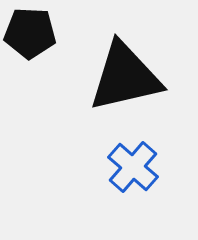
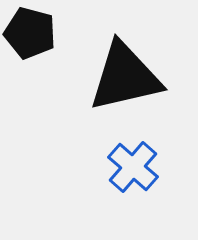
black pentagon: rotated 12 degrees clockwise
